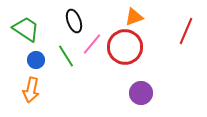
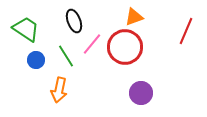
orange arrow: moved 28 px right
